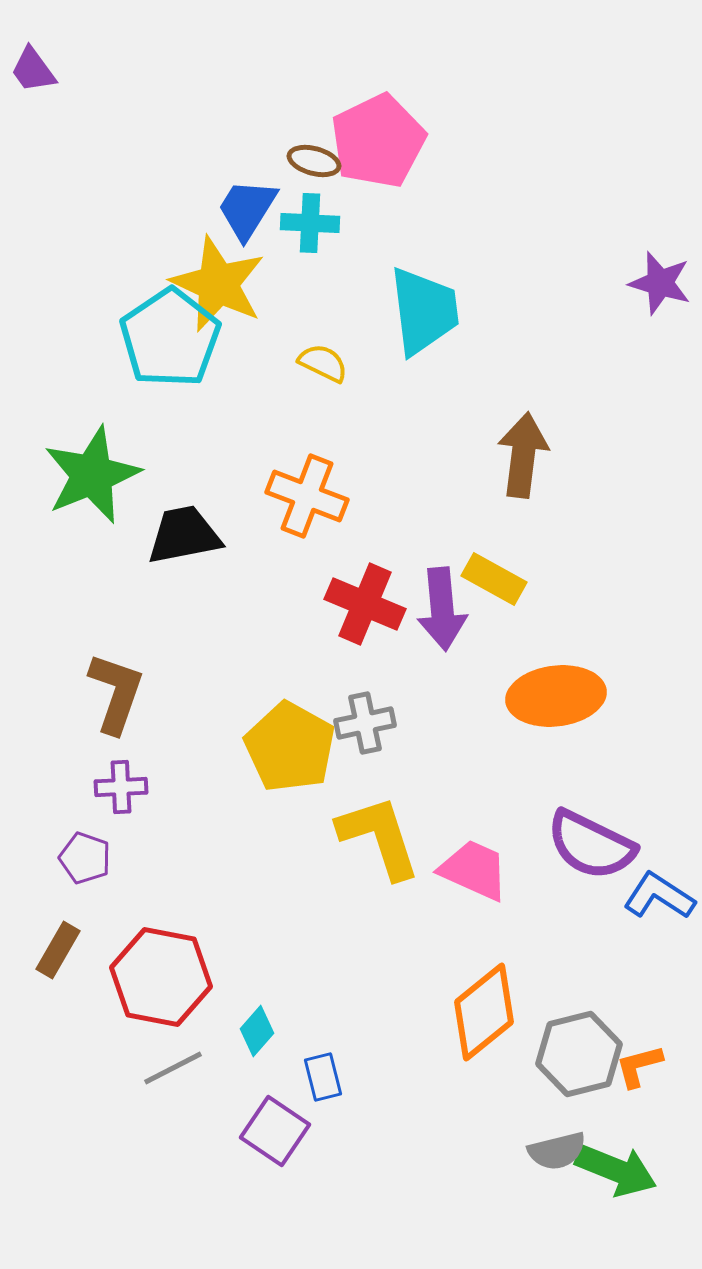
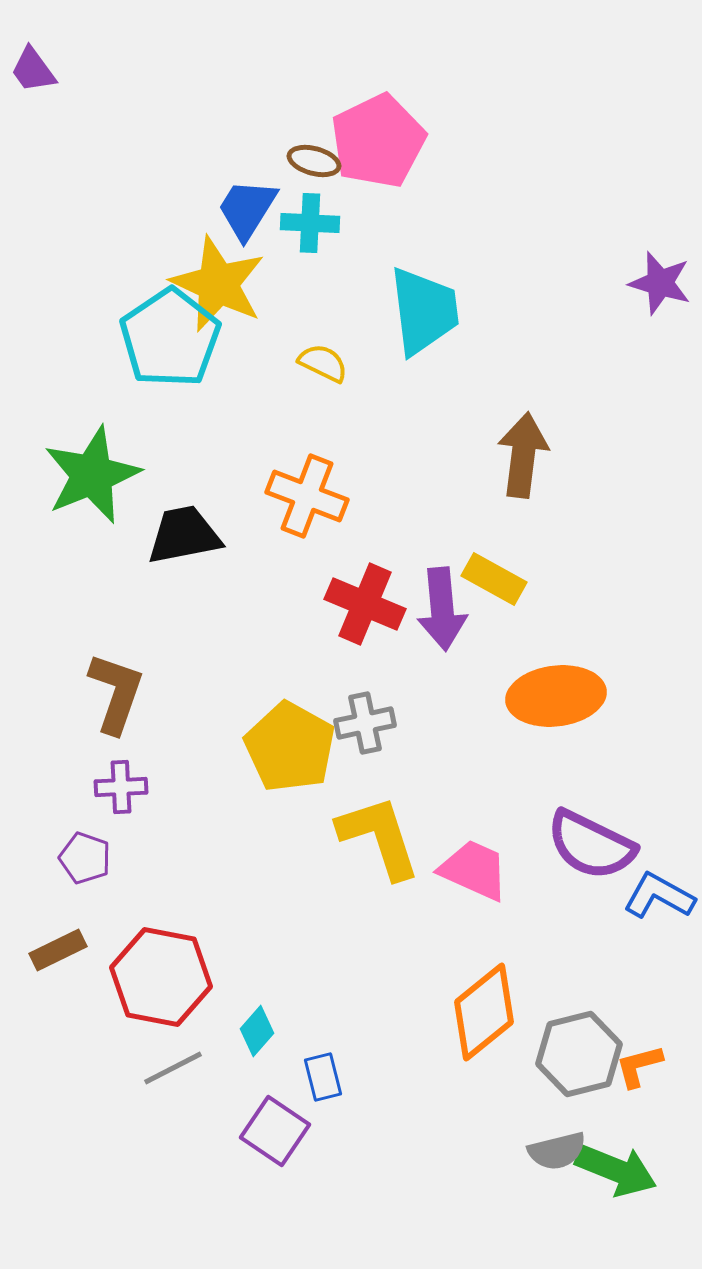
blue L-shape: rotated 4 degrees counterclockwise
brown rectangle: rotated 34 degrees clockwise
